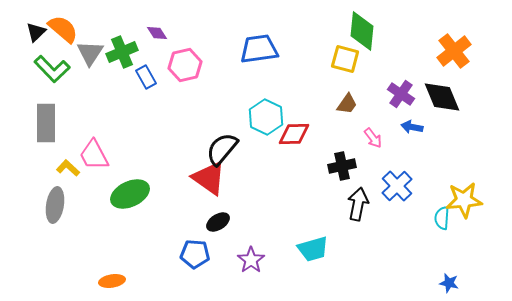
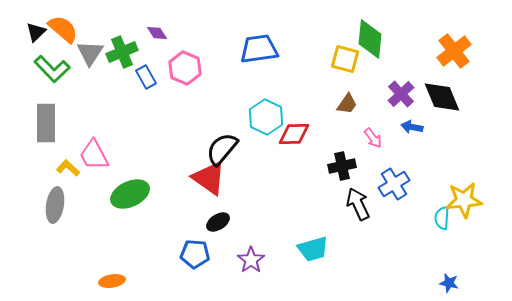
green diamond: moved 8 px right, 8 px down
pink hexagon: moved 3 px down; rotated 24 degrees counterclockwise
purple cross: rotated 12 degrees clockwise
blue cross: moved 3 px left, 2 px up; rotated 12 degrees clockwise
black arrow: rotated 36 degrees counterclockwise
